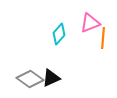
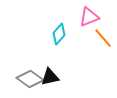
pink triangle: moved 1 px left, 6 px up
orange line: rotated 45 degrees counterclockwise
black triangle: moved 1 px left, 1 px up; rotated 12 degrees clockwise
